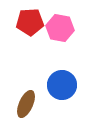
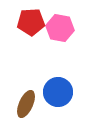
red pentagon: moved 1 px right
blue circle: moved 4 px left, 7 px down
